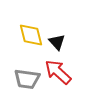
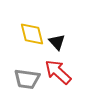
yellow diamond: moved 1 px right, 1 px up
